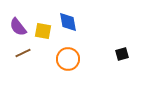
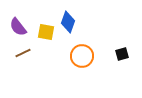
blue diamond: rotated 30 degrees clockwise
yellow square: moved 3 px right, 1 px down
orange circle: moved 14 px right, 3 px up
